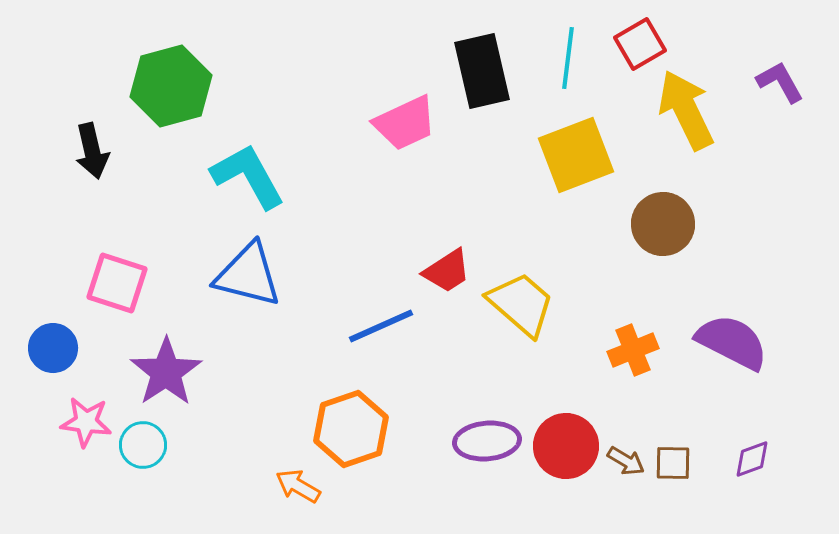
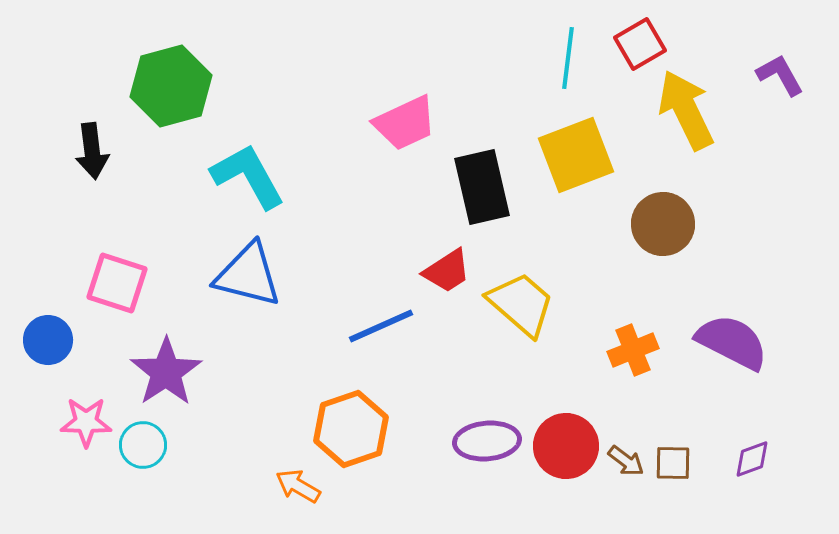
black rectangle: moved 116 px down
purple L-shape: moved 7 px up
black arrow: rotated 6 degrees clockwise
blue circle: moved 5 px left, 8 px up
pink star: rotated 6 degrees counterclockwise
brown arrow: rotated 6 degrees clockwise
